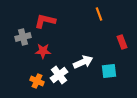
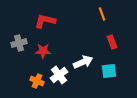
orange line: moved 3 px right
gray cross: moved 4 px left, 6 px down
red rectangle: moved 10 px left
